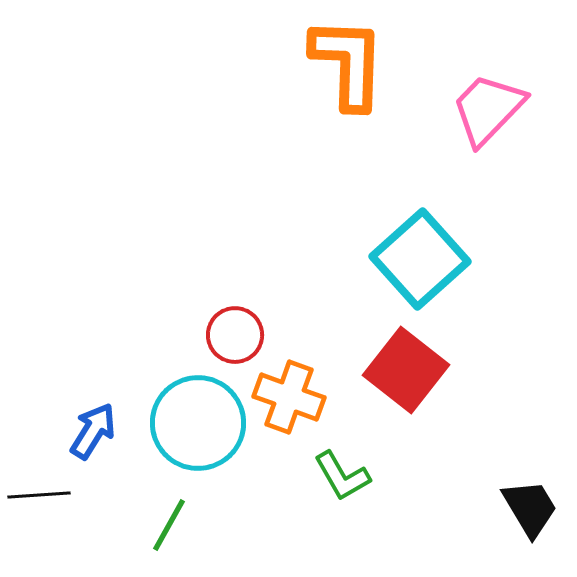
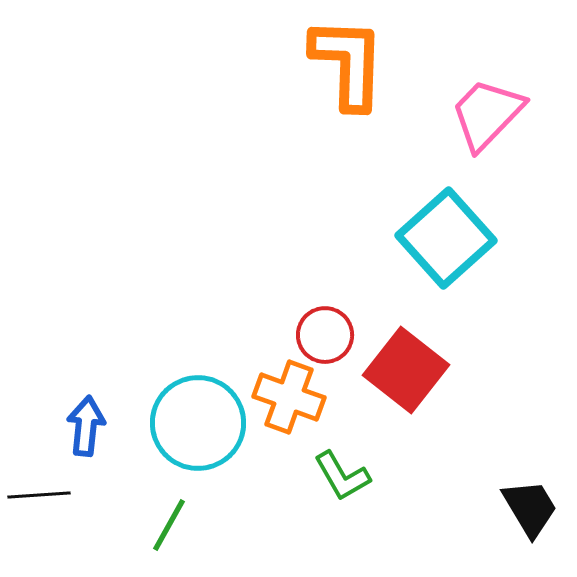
pink trapezoid: moved 1 px left, 5 px down
cyan square: moved 26 px right, 21 px up
red circle: moved 90 px right
blue arrow: moved 7 px left, 5 px up; rotated 26 degrees counterclockwise
